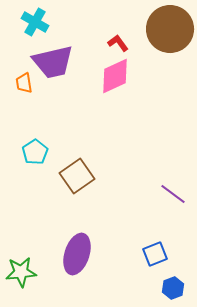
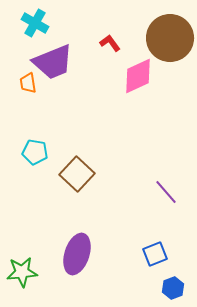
cyan cross: moved 1 px down
brown circle: moved 9 px down
red L-shape: moved 8 px left
purple trapezoid: rotated 9 degrees counterclockwise
pink diamond: moved 23 px right
orange trapezoid: moved 4 px right
cyan pentagon: rotated 30 degrees counterclockwise
brown square: moved 2 px up; rotated 12 degrees counterclockwise
purple line: moved 7 px left, 2 px up; rotated 12 degrees clockwise
green star: moved 1 px right
